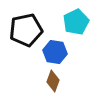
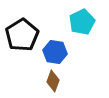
cyan pentagon: moved 6 px right
black pentagon: moved 4 px left, 5 px down; rotated 20 degrees counterclockwise
